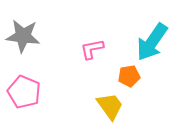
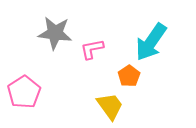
gray star: moved 32 px right, 3 px up
cyan arrow: moved 1 px left
orange pentagon: rotated 25 degrees counterclockwise
pink pentagon: rotated 16 degrees clockwise
